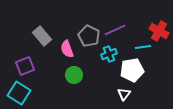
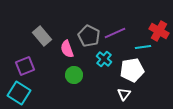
purple line: moved 3 px down
cyan cross: moved 5 px left, 5 px down; rotated 28 degrees counterclockwise
